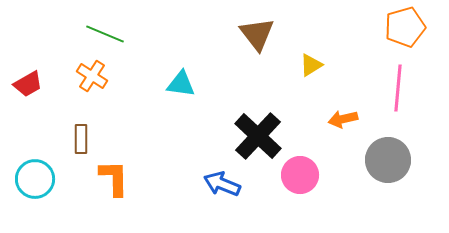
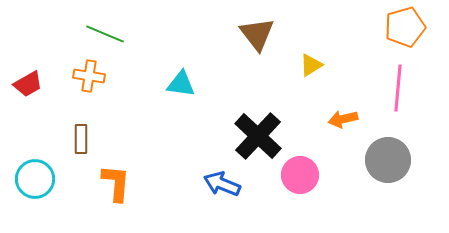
orange cross: moved 3 px left; rotated 24 degrees counterclockwise
orange L-shape: moved 2 px right, 5 px down; rotated 6 degrees clockwise
